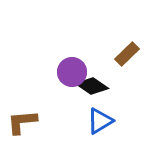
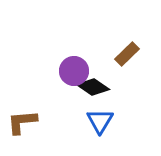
purple circle: moved 2 px right, 1 px up
black diamond: moved 1 px right, 1 px down
blue triangle: rotated 28 degrees counterclockwise
